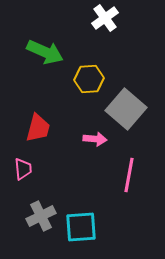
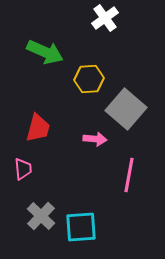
gray cross: rotated 20 degrees counterclockwise
